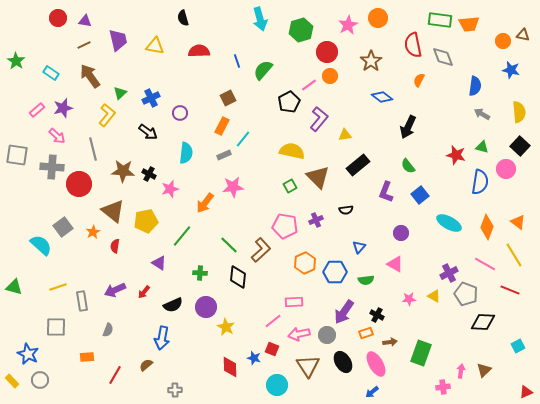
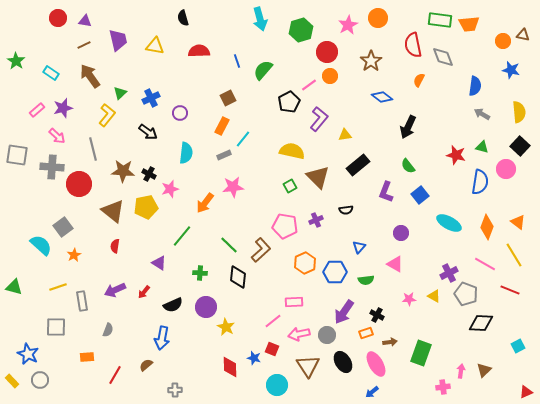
yellow pentagon at (146, 221): moved 14 px up
orange star at (93, 232): moved 19 px left, 23 px down
black diamond at (483, 322): moved 2 px left, 1 px down
